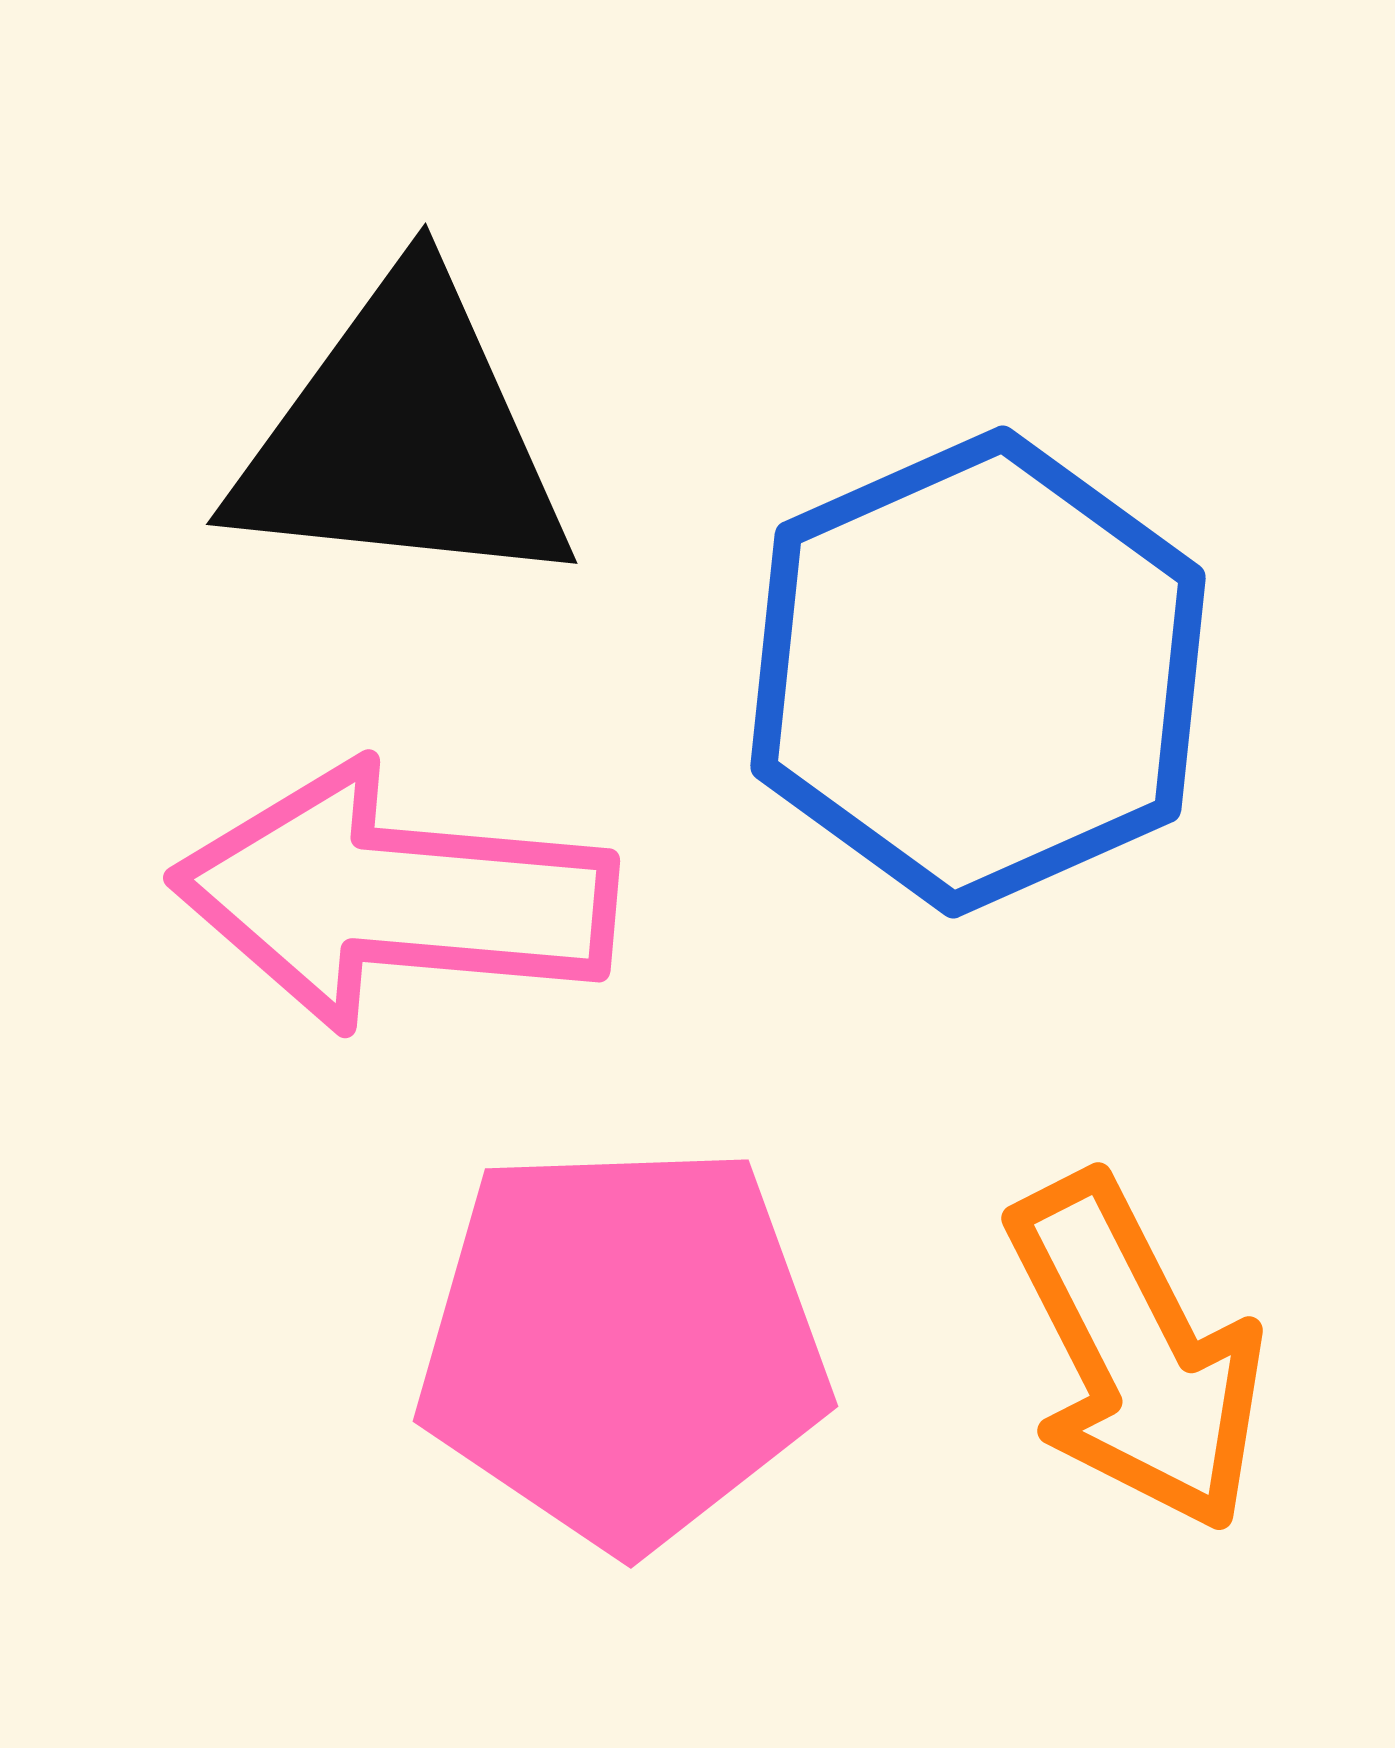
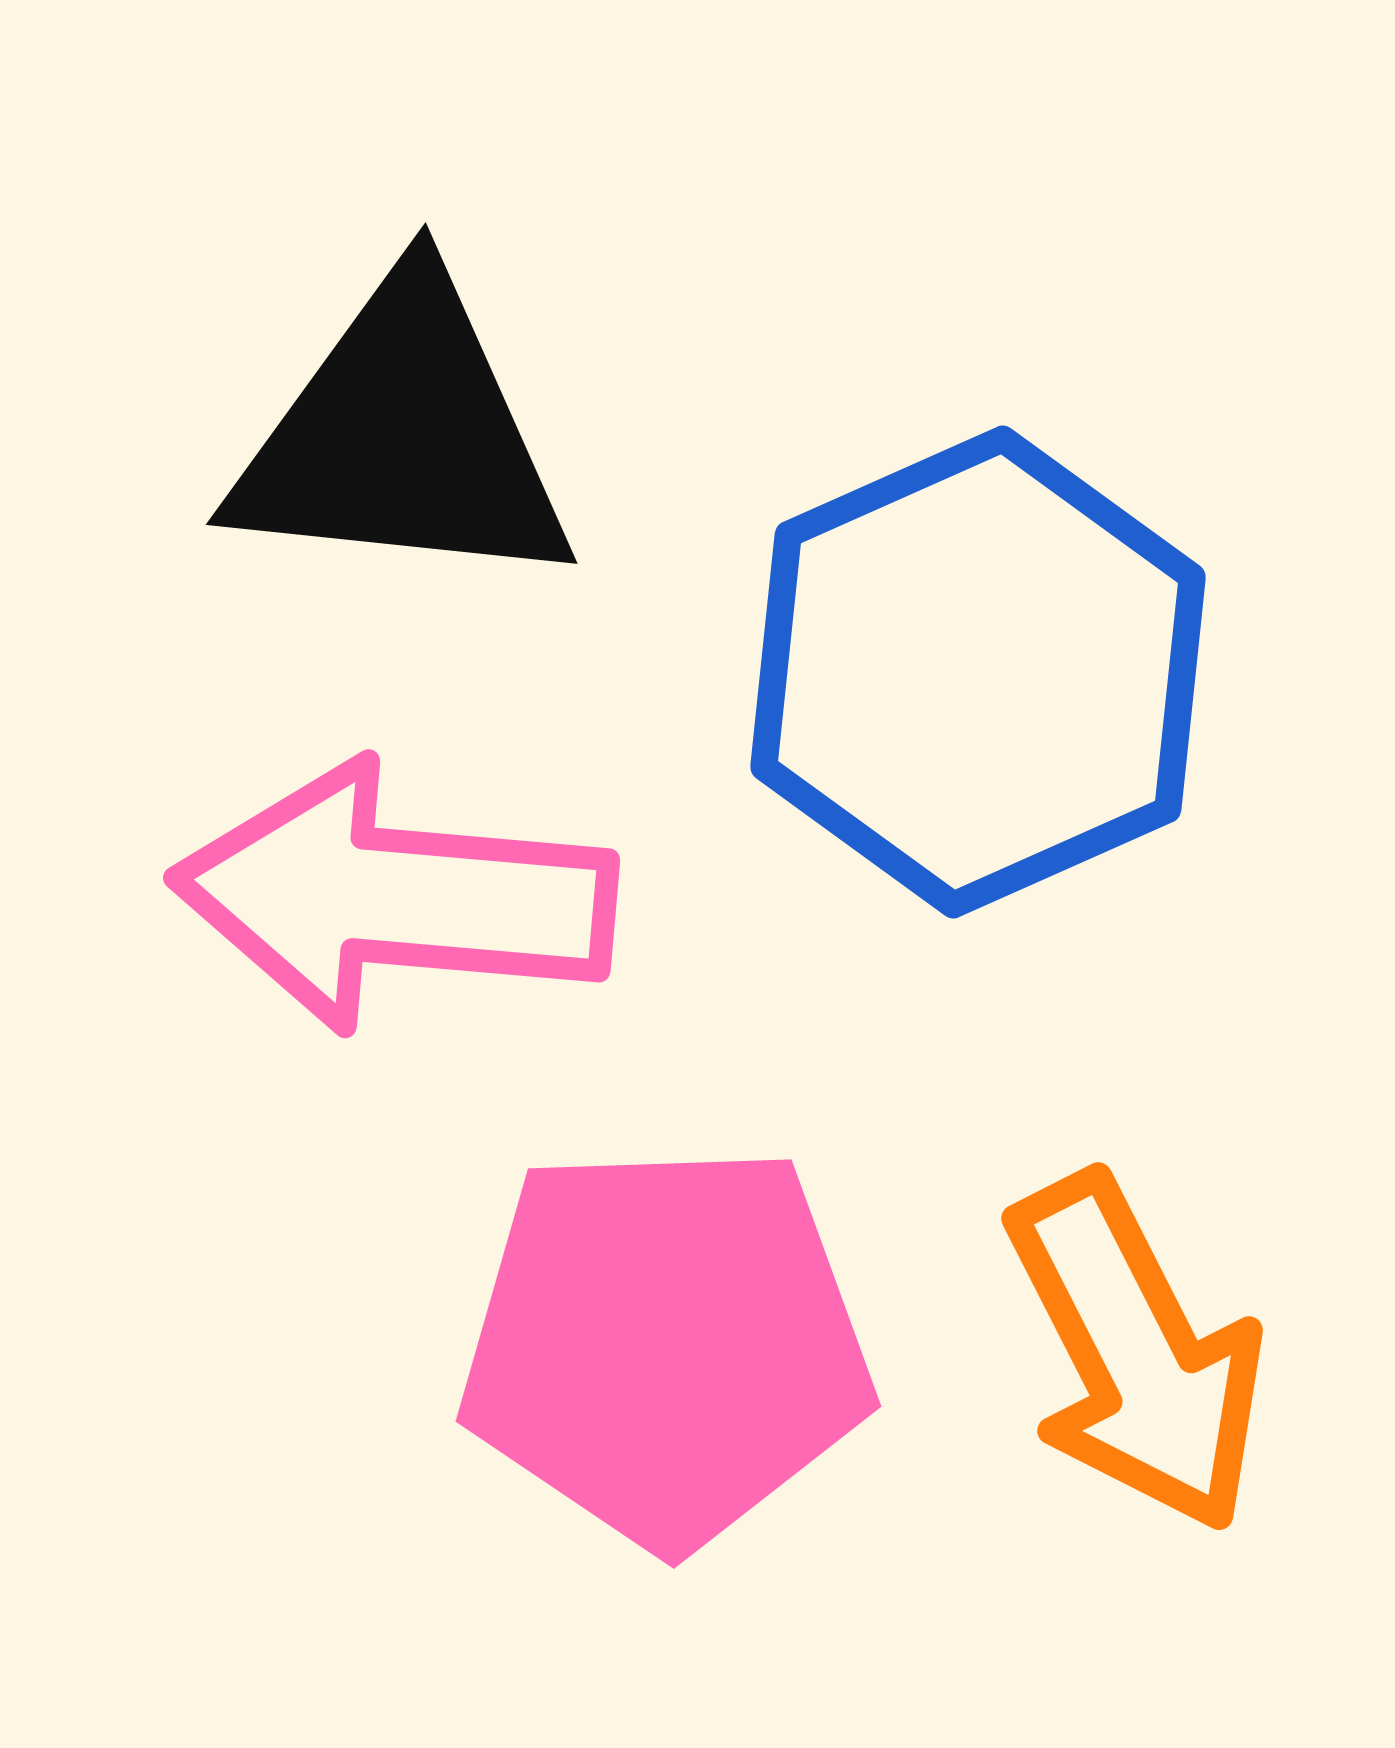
pink pentagon: moved 43 px right
